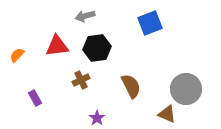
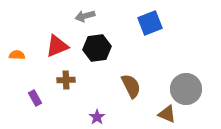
red triangle: rotated 15 degrees counterclockwise
orange semicircle: rotated 49 degrees clockwise
brown cross: moved 15 px left; rotated 24 degrees clockwise
purple star: moved 1 px up
